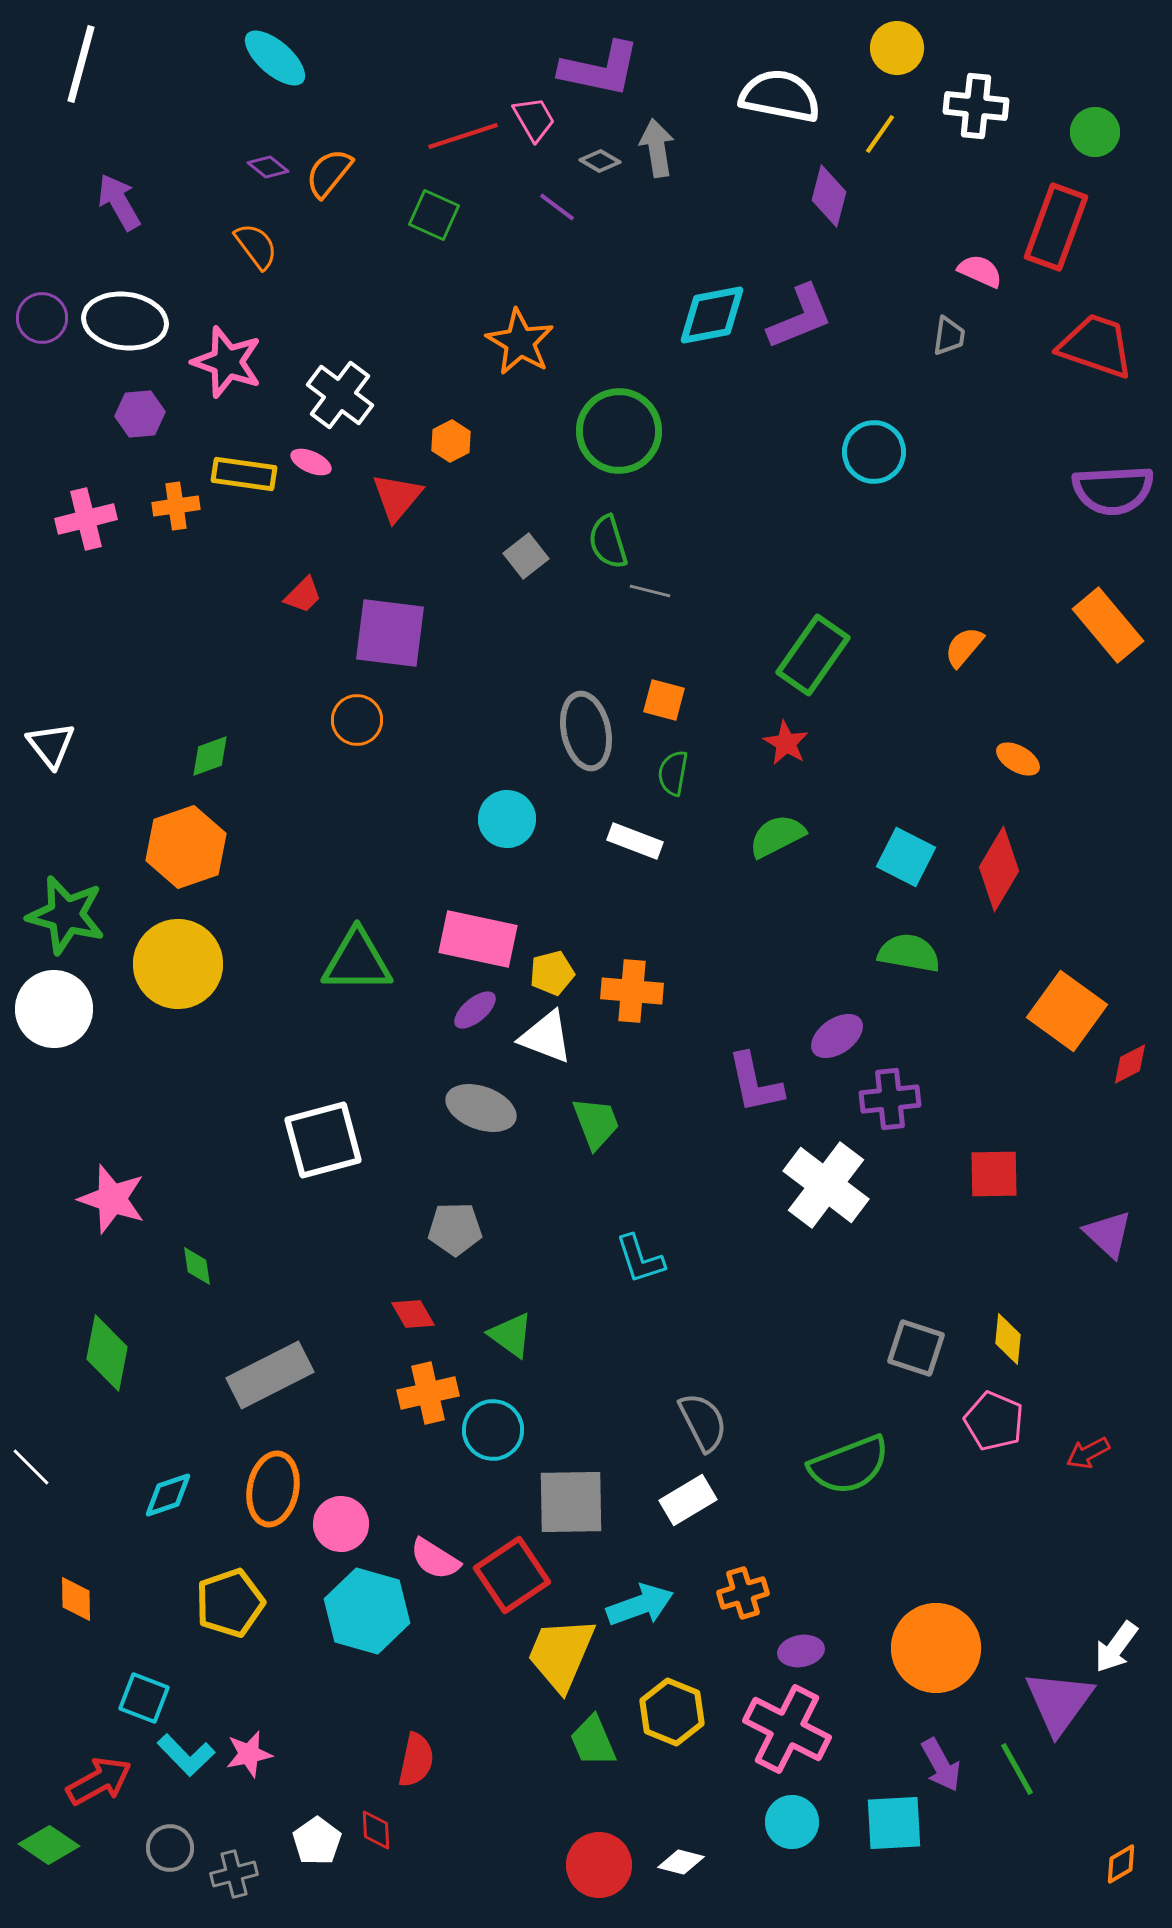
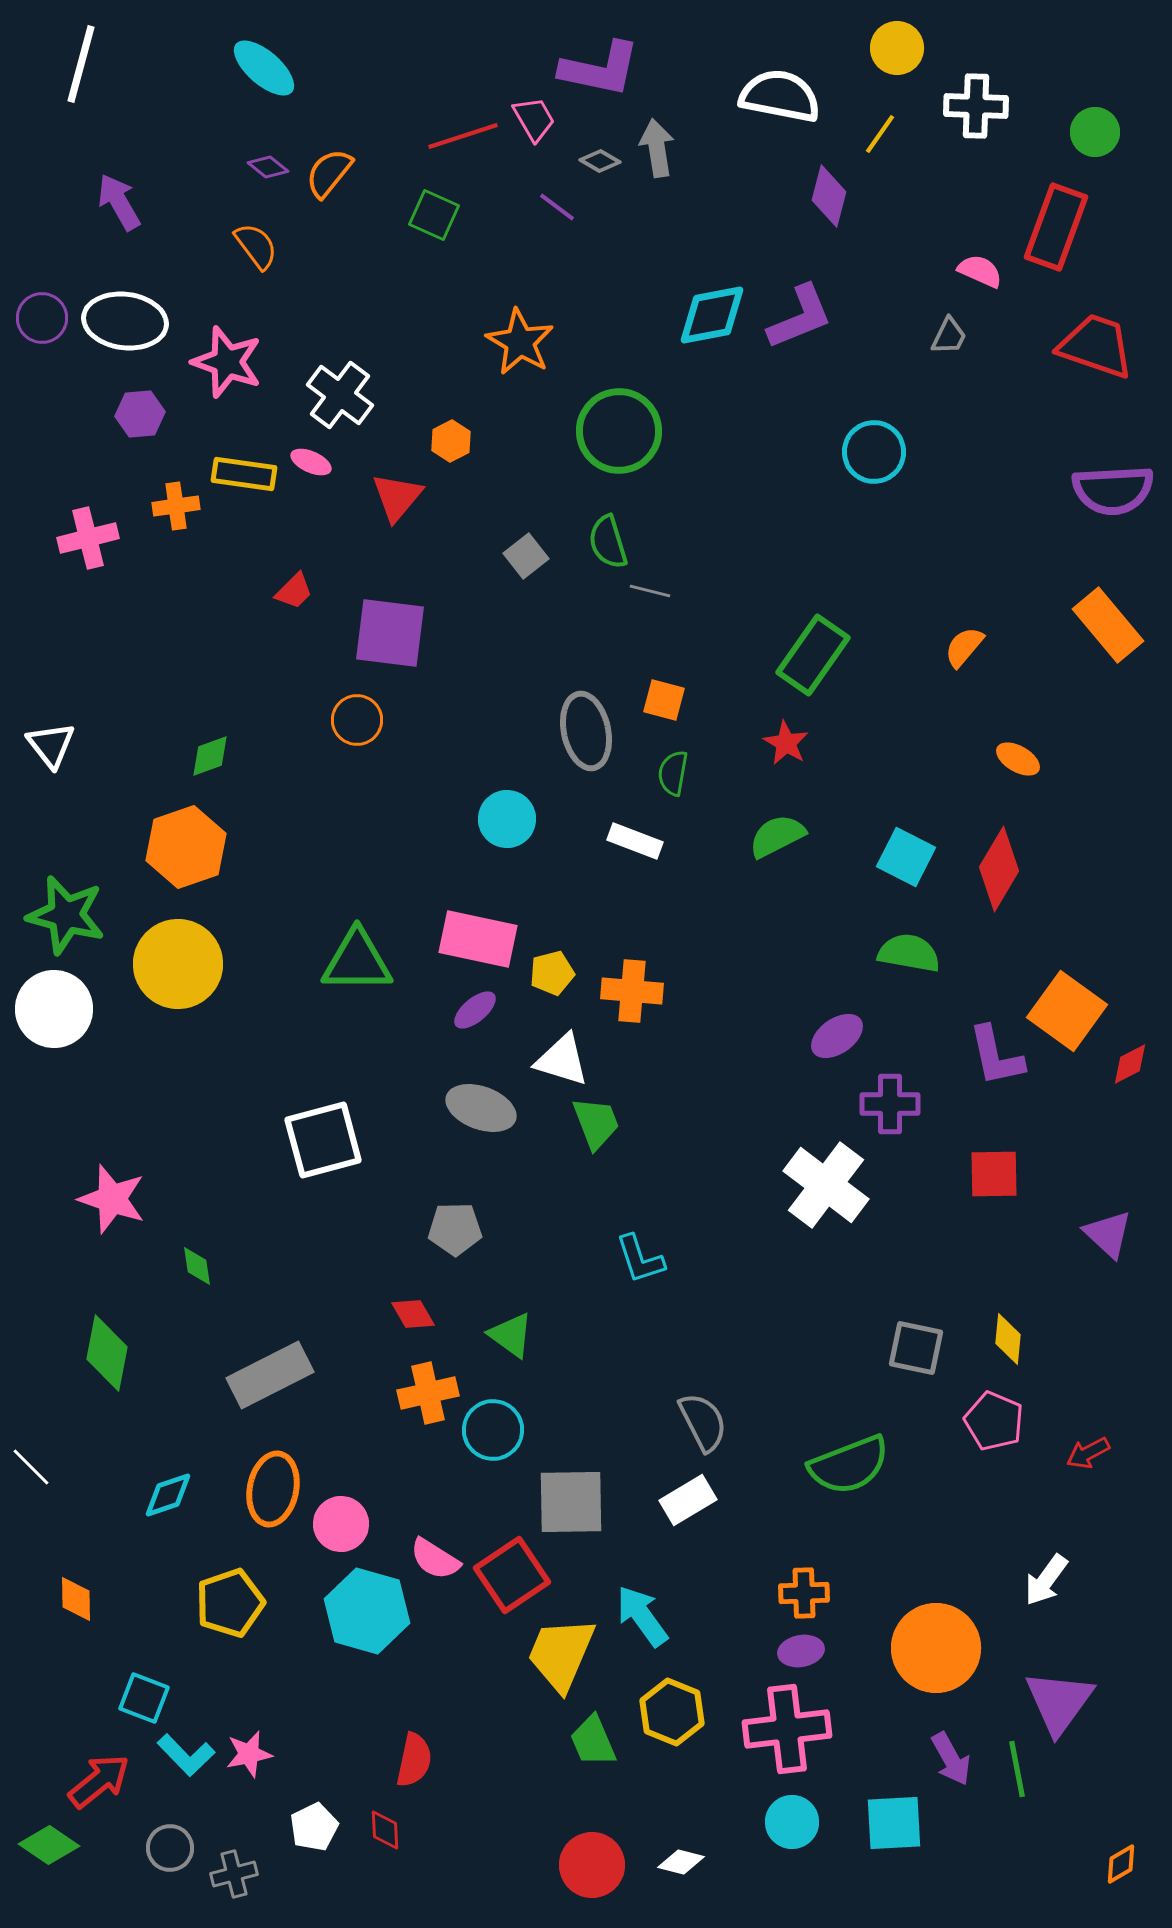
cyan ellipse at (275, 58): moved 11 px left, 10 px down
white cross at (976, 106): rotated 4 degrees counterclockwise
gray trapezoid at (949, 336): rotated 18 degrees clockwise
pink cross at (86, 519): moved 2 px right, 19 px down
red trapezoid at (303, 595): moved 9 px left, 4 px up
white triangle at (546, 1037): moved 16 px right, 23 px down; rotated 4 degrees counterclockwise
purple L-shape at (755, 1083): moved 241 px right, 27 px up
purple cross at (890, 1099): moved 5 px down; rotated 6 degrees clockwise
gray square at (916, 1348): rotated 6 degrees counterclockwise
orange cross at (743, 1593): moved 61 px right; rotated 15 degrees clockwise
cyan arrow at (640, 1605): moved 2 px right, 11 px down; rotated 106 degrees counterclockwise
white arrow at (1116, 1647): moved 70 px left, 67 px up
pink cross at (787, 1729): rotated 34 degrees counterclockwise
red semicircle at (416, 1760): moved 2 px left
purple arrow at (941, 1765): moved 10 px right, 6 px up
green line at (1017, 1769): rotated 18 degrees clockwise
red arrow at (99, 1781): rotated 10 degrees counterclockwise
red diamond at (376, 1830): moved 9 px right
white pentagon at (317, 1841): moved 3 px left, 14 px up; rotated 9 degrees clockwise
red circle at (599, 1865): moved 7 px left
